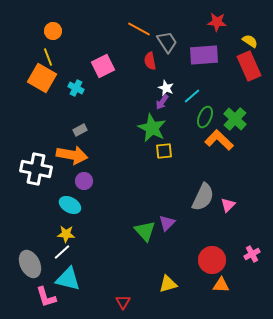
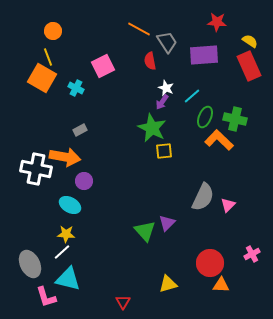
green cross: rotated 30 degrees counterclockwise
orange arrow: moved 7 px left, 2 px down
red circle: moved 2 px left, 3 px down
